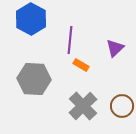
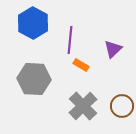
blue hexagon: moved 2 px right, 4 px down
purple triangle: moved 2 px left, 1 px down
